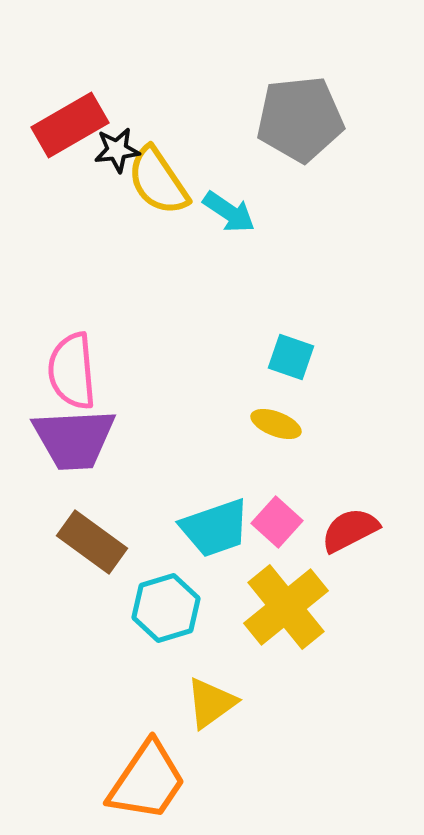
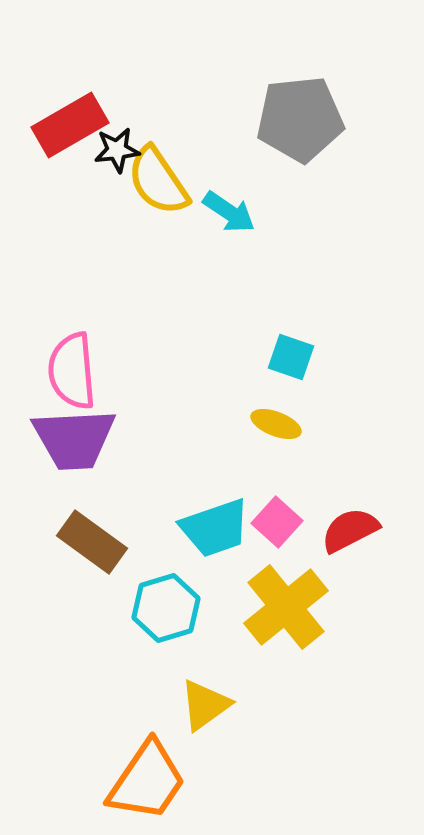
yellow triangle: moved 6 px left, 2 px down
